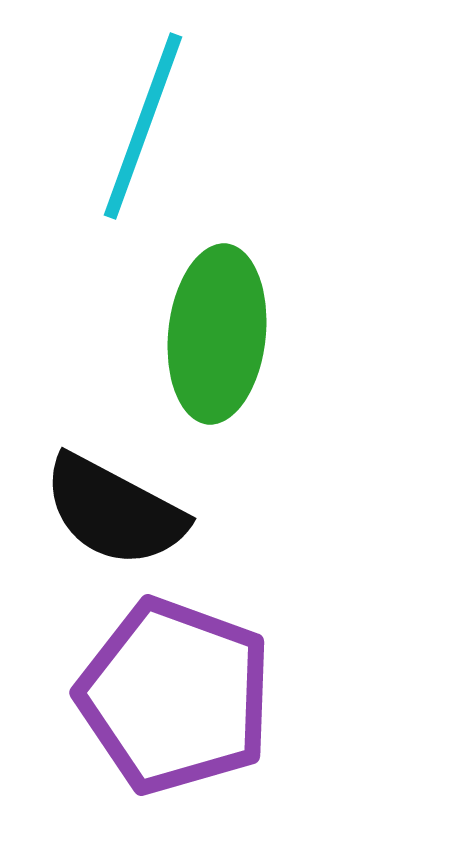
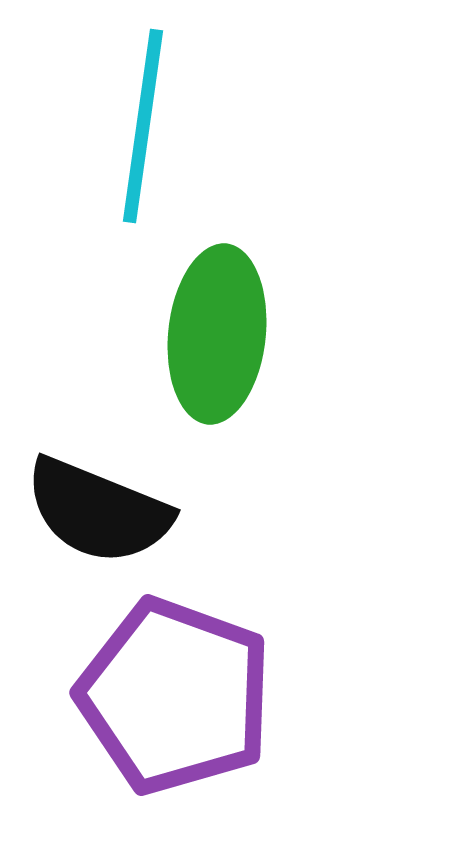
cyan line: rotated 12 degrees counterclockwise
black semicircle: moved 16 px left; rotated 6 degrees counterclockwise
